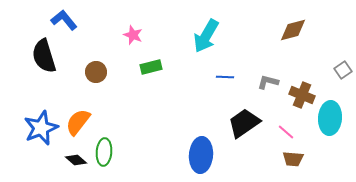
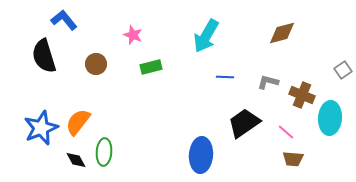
brown diamond: moved 11 px left, 3 px down
brown circle: moved 8 px up
black diamond: rotated 20 degrees clockwise
